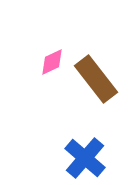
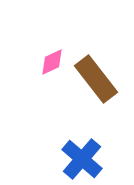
blue cross: moved 3 px left, 1 px down
